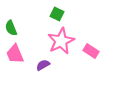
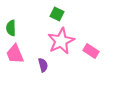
green semicircle: rotated 21 degrees clockwise
purple semicircle: rotated 104 degrees clockwise
